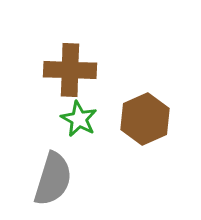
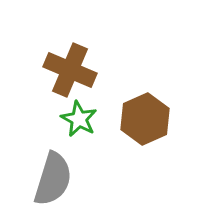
brown cross: rotated 21 degrees clockwise
